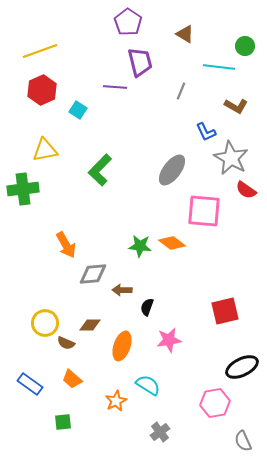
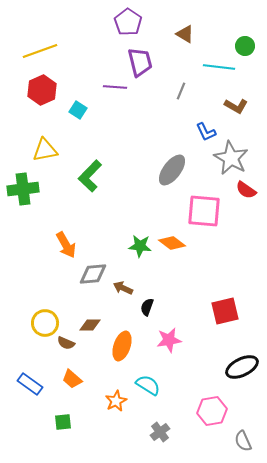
green L-shape: moved 10 px left, 6 px down
brown arrow: moved 1 px right, 2 px up; rotated 24 degrees clockwise
pink hexagon: moved 3 px left, 8 px down
